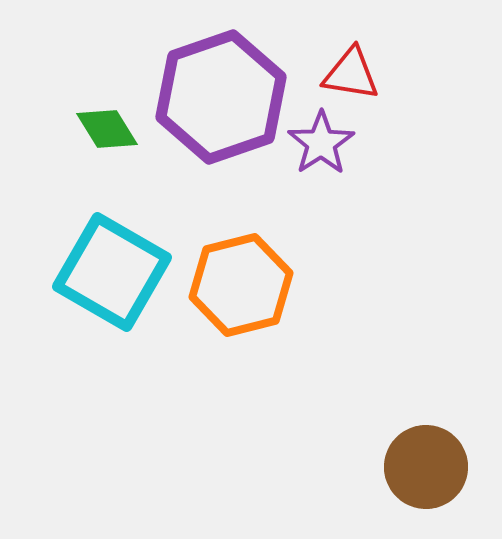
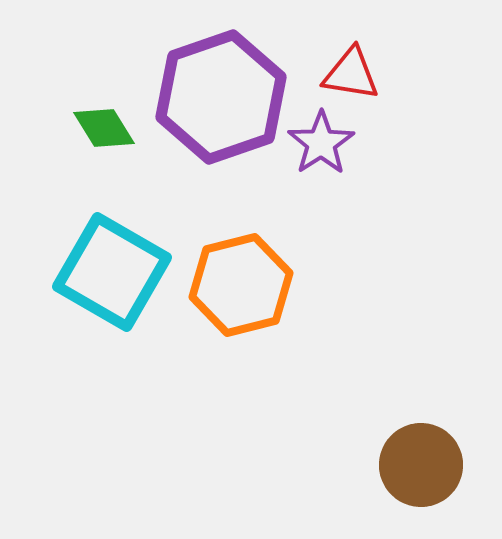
green diamond: moved 3 px left, 1 px up
brown circle: moved 5 px left, 2 px up
